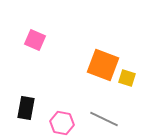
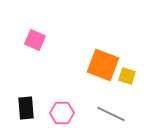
yellow square: moved 2 px up
black rectangle: rotated 15 degrees counterclockwise
gray line: moved 7 px right, 5 px up
pink hexagon: moved 10 px up; rotated 10 degrees counterclockwise
